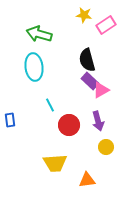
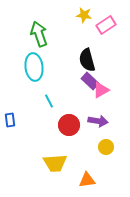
green arrow: rotated 55 degrees clockwise
cyan line: moved 1 px left, 4 px up
purple arrow: rotated 66 degrees counterclockwise
